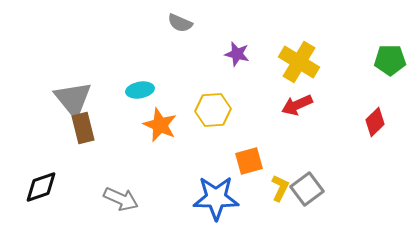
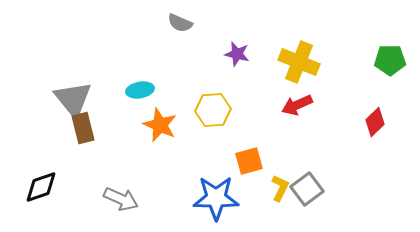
yellow cross: rotated 9 degrees counterclockwise
